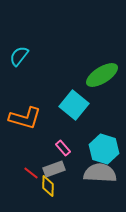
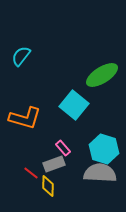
cyan semicircle: moved 2 px right
gray rectangle: moved 5 px up
